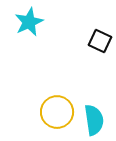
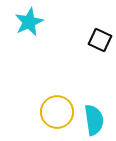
black square: moved 1 px up
